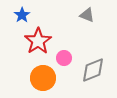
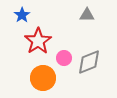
gray triangle: rotated 21 degrees counterclockwise
gray diamond: moved 4 px left, 8 px up
